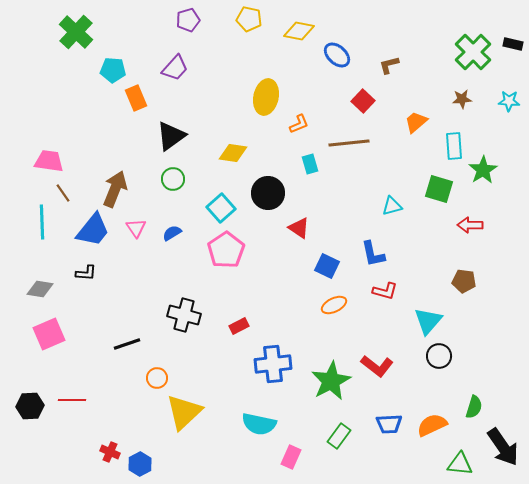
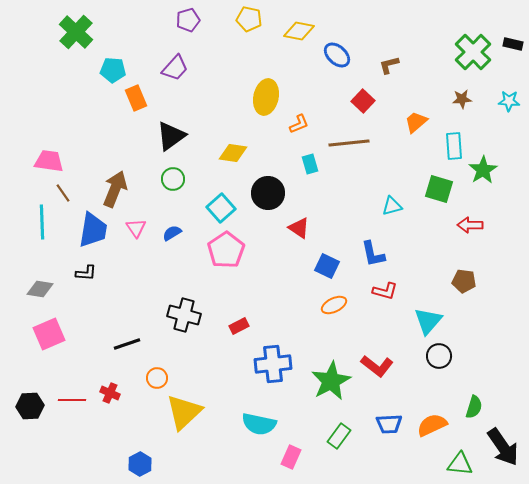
blue trapezoid at (93, 230): rotated 30 degrees counterclockwise
red cross at (110, 452): moved 59 px up
